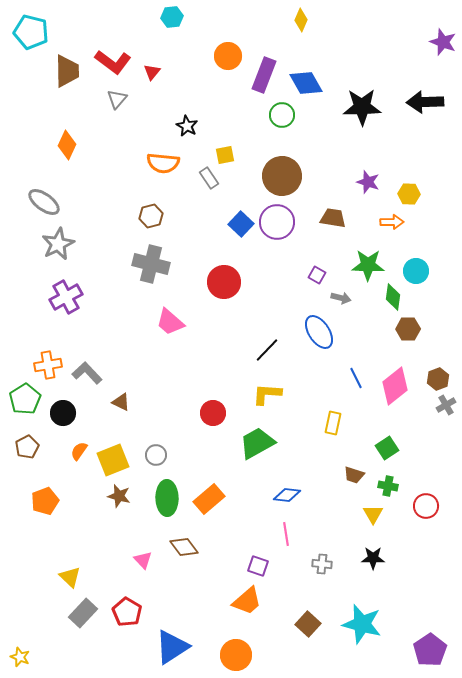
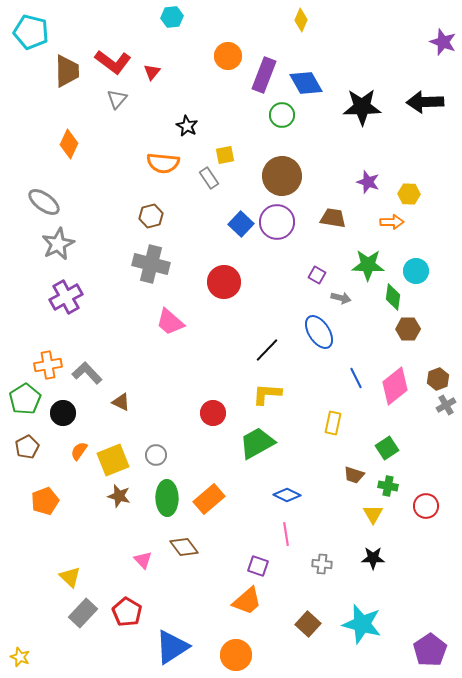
orange diamond at (67, 145): moved 2 px right, 1 px up
blue diamond at (287, 495): rotated 20 degrees clockwise
